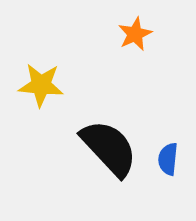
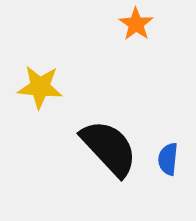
orange star: moved 1 px right, 10 px up; rotated 12 degrees counterclockwise
yellow star: moved 1 px left, 2 px down
